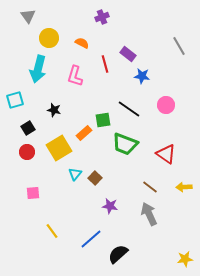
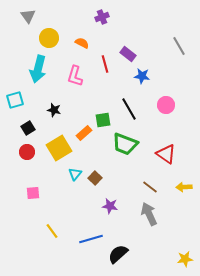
black line: rotated 25 degrees clockwise
blue line: rotated 25 degrees clockwise
